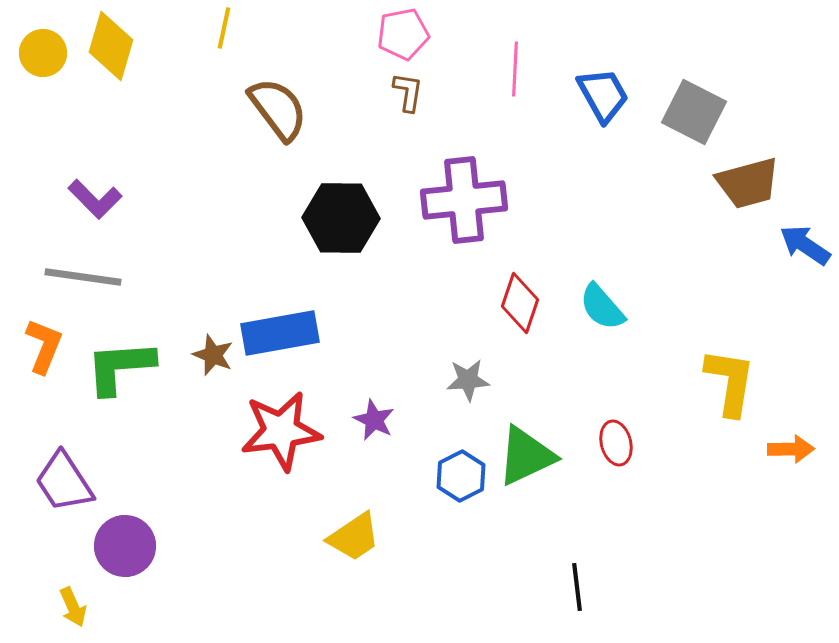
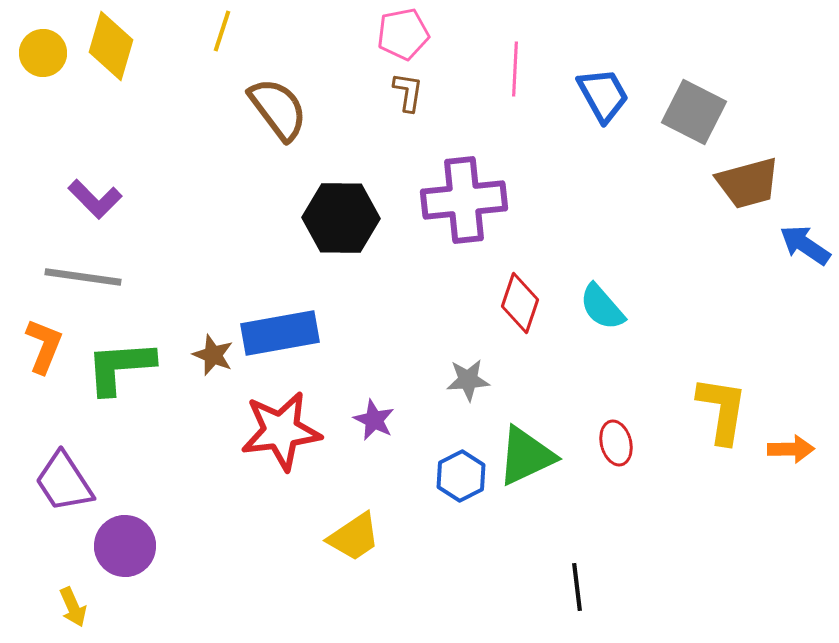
yellow line: moved 2 px left, 3 px down; rotated 6 degrees clockwise
yellow L-shape: moved 8 px left, 28 px down
